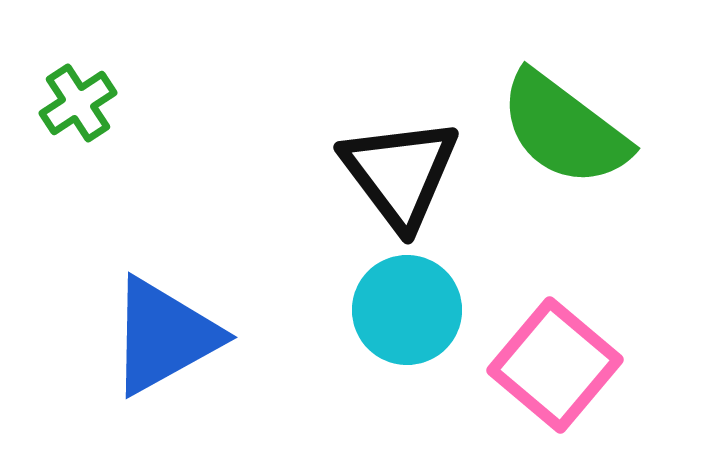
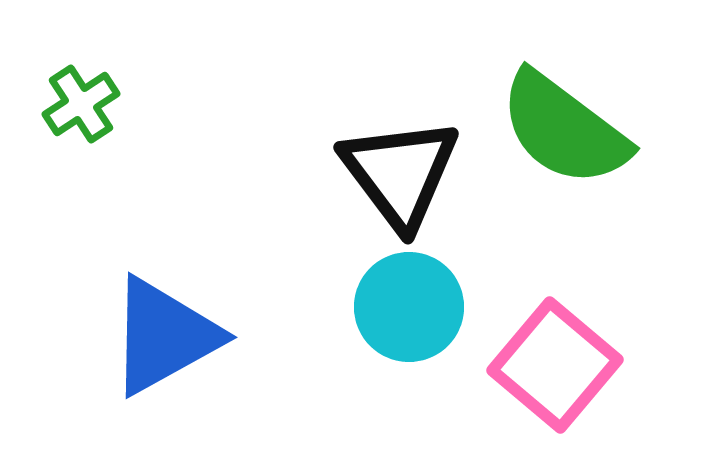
green cross: moved 3 px right, 1 px down
cyan circle: moved 2 px right, 3 px up
